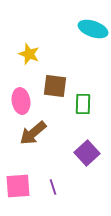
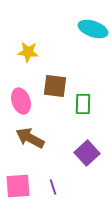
yellow star: moved 1 px left, 2 px up; rotated 15 degrees counterclockwise
pink ellipse: rotated 10 degrees counterclockwise
brown arrow: moved 3 px left, 5 px down; rotated 68 degrees clockwise
